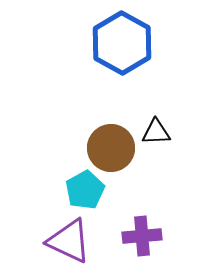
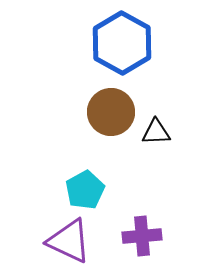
brown circle: moved 36 px up
